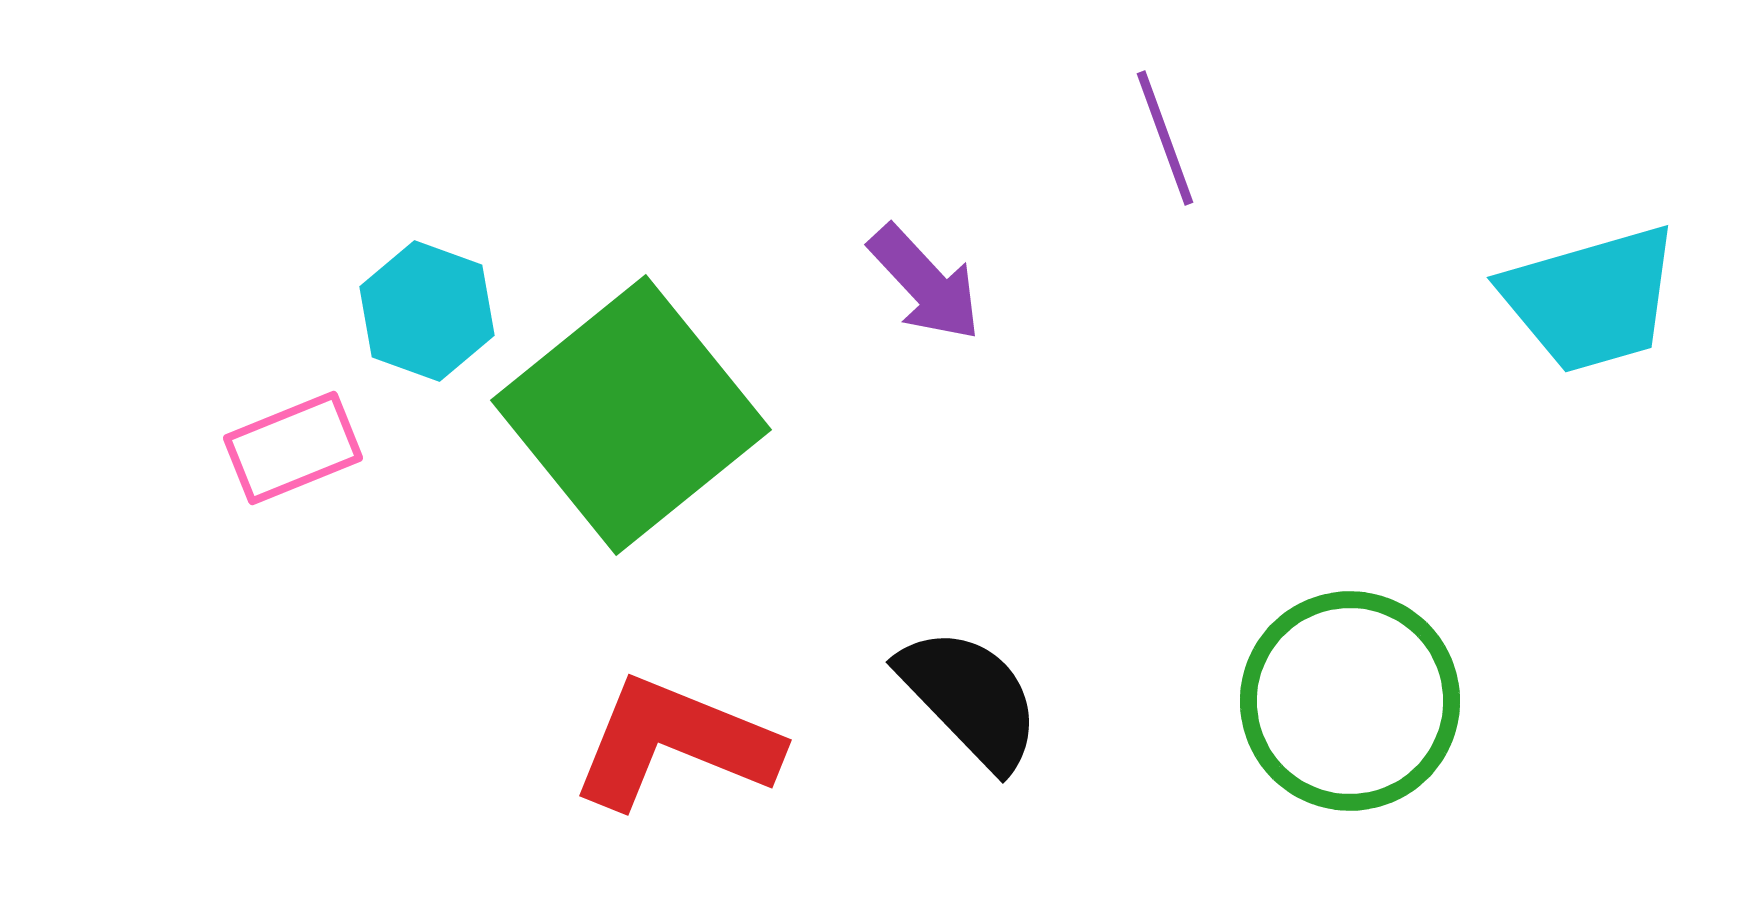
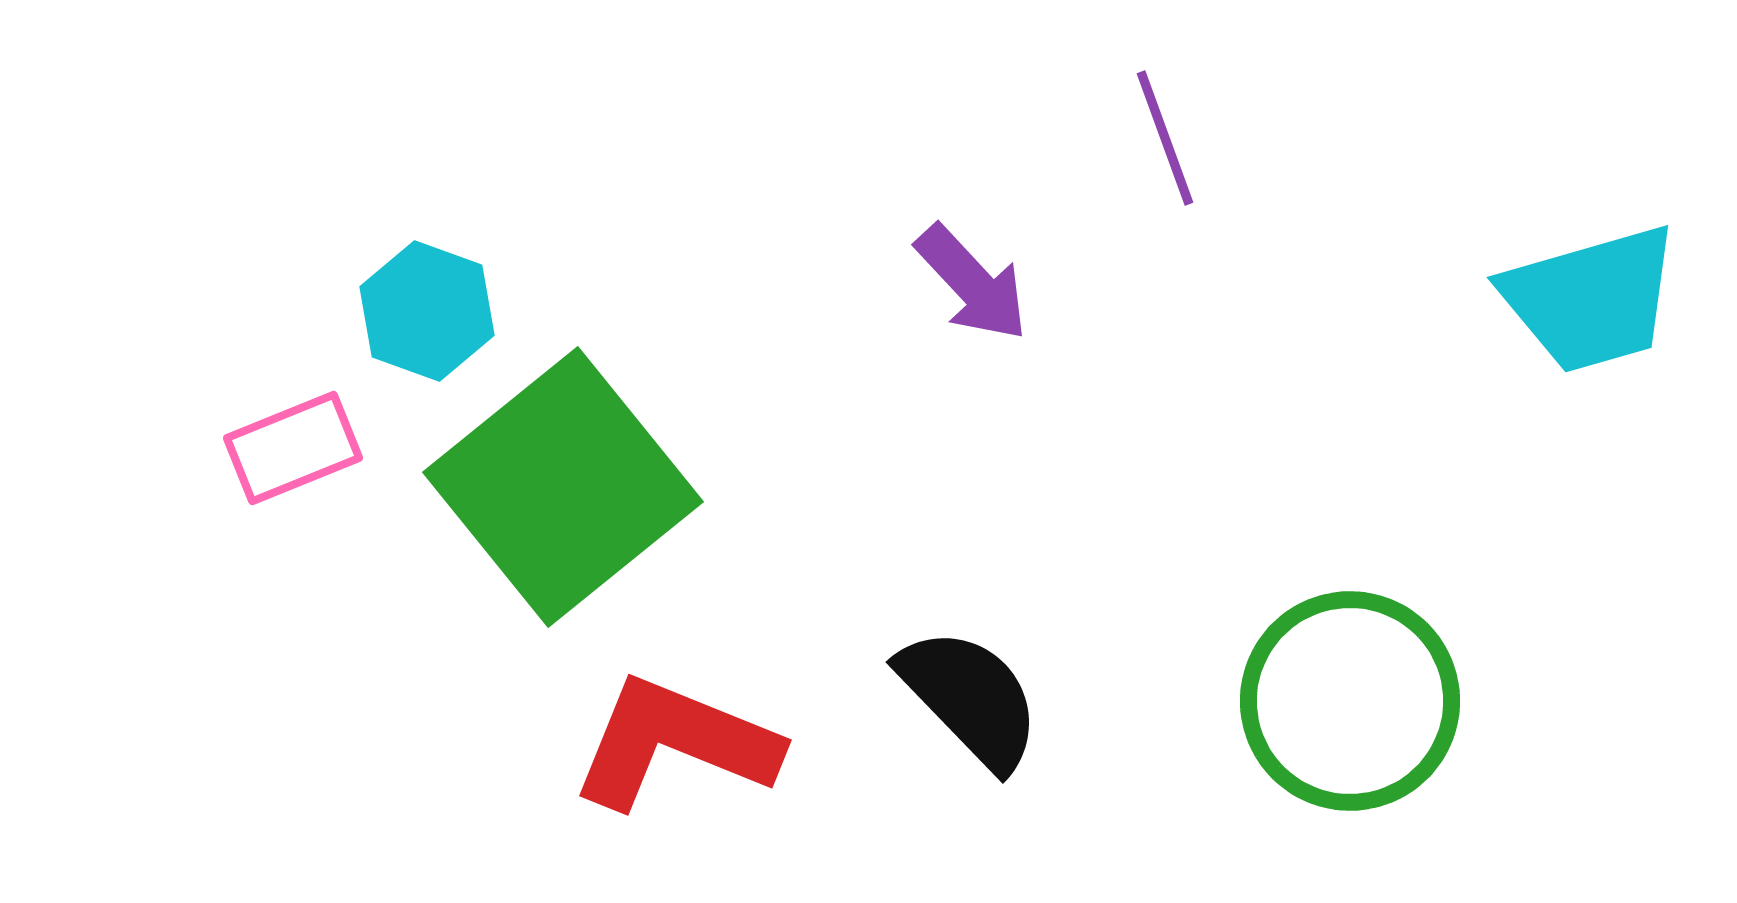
purple arrow: moved 47 px right
green square: moved 68 px left, 72 px down
